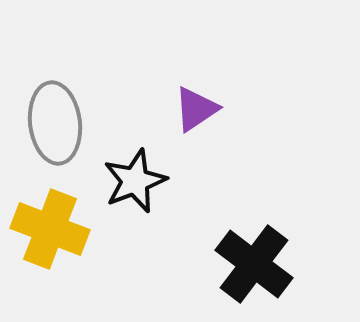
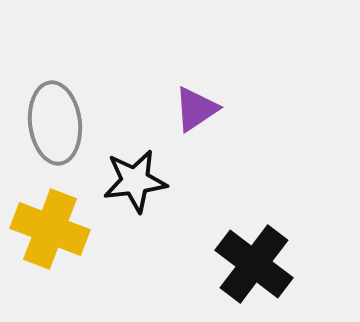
black star: rotated 14 degrees clockwise
